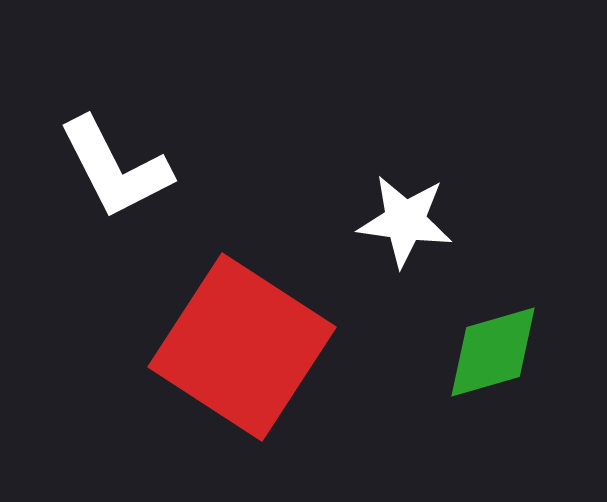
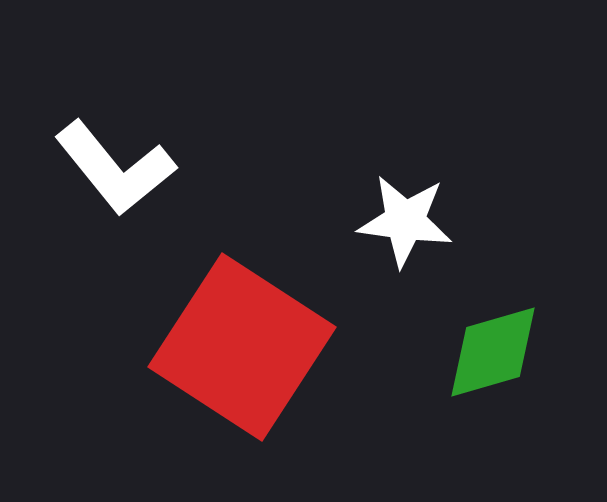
white L-shape: rotated 12 degrees counterclockwise
